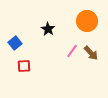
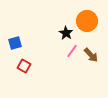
black star: moved 18 px right, 4 px down
blue square: rotated 24 degrees clockwise
brown arrow: moved 2 px down
red square: rotated 32 degrees clockwise
